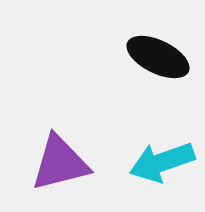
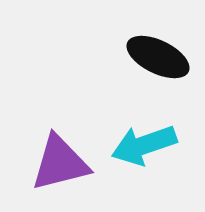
cyan arrow: moved 18 px left, 17 px up
